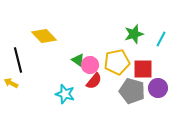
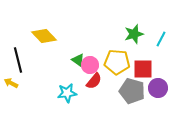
yellow pentagon: rotated 15 degrees clockwise
cyan star: moved 2 px right, 1 px up; rotated 24 degrees counterclockwise
